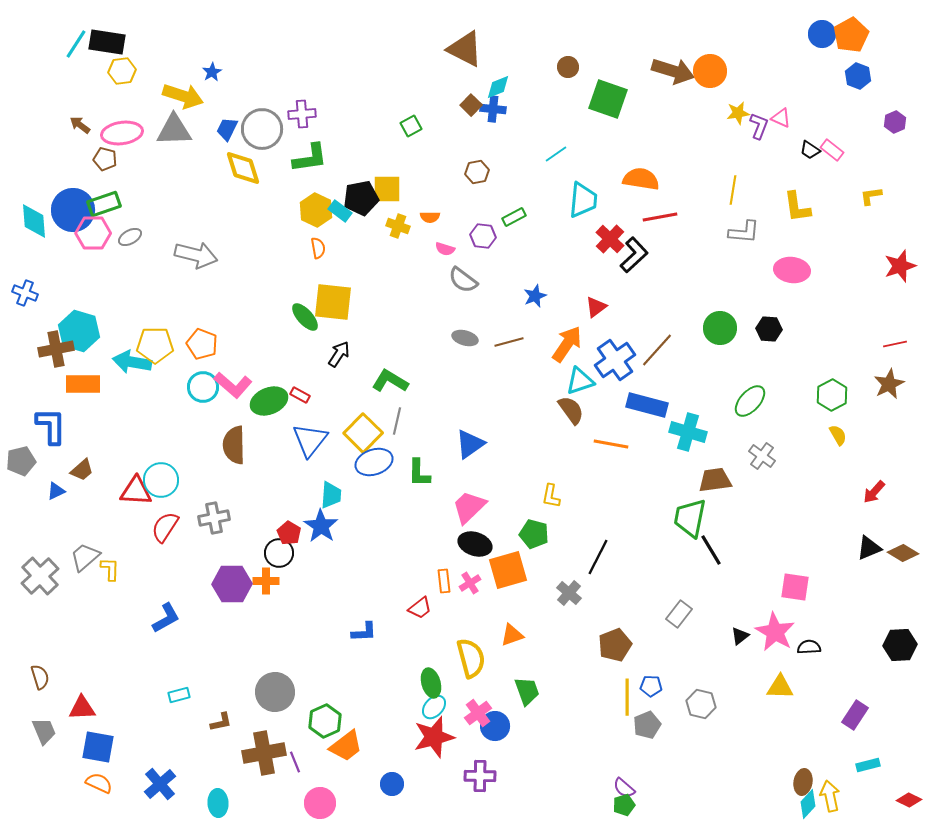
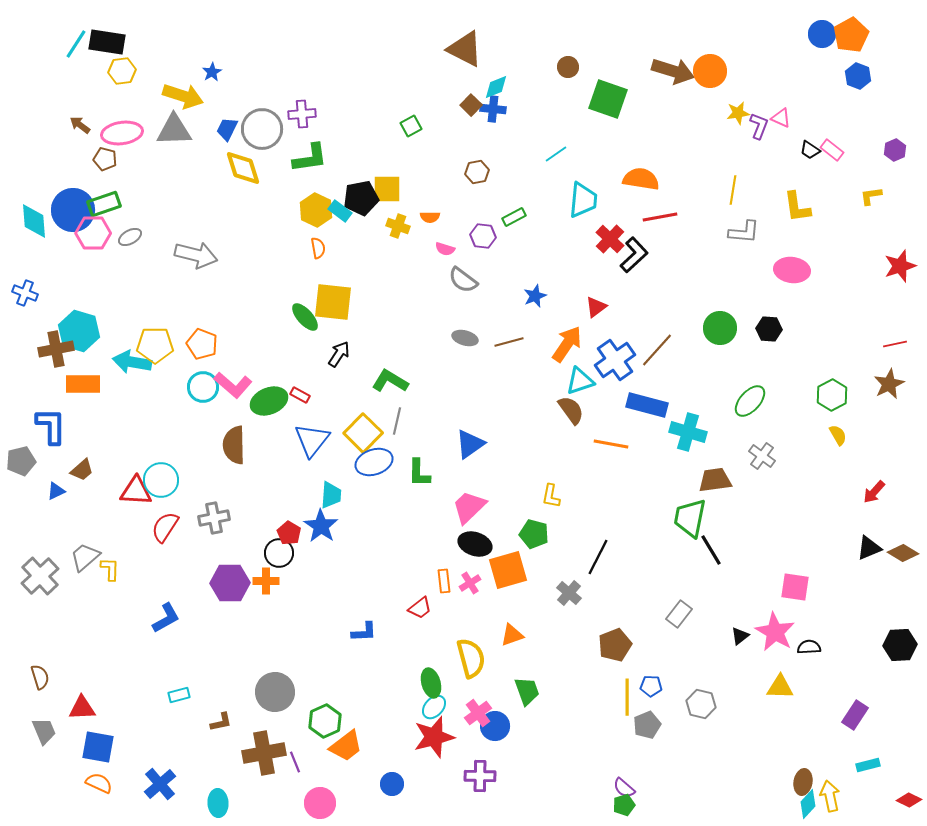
cyan diamond at (498, 87): moved 2 px left
purple hexagon at (895, 122): moved 28 px down
blue triangle at (310, 440): moved 2 px right
purple hexagon at (232, 584): moved 2 px left, 1 px up
